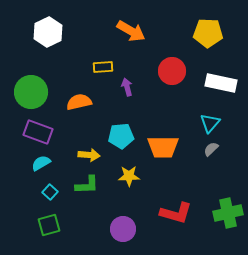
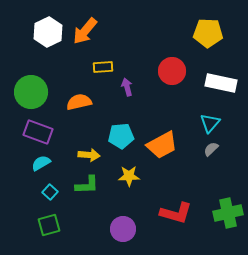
orange arrow: moved 46 px left; rotated 100 degrees clockwise
orange trapezoid: moved 1 px left, 2 px up; rotated 28 degrees counterclockwise
